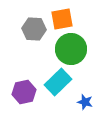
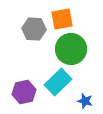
blue star: moved 1 px up
